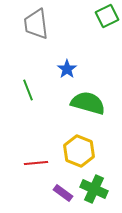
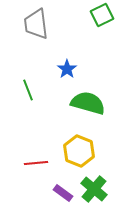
green square: moved 5 px left, 1 px up
green cross: rotated 16 degrees clockwise
